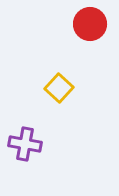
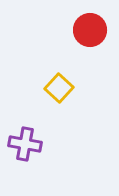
red circle: moved 6 px down
